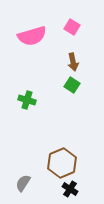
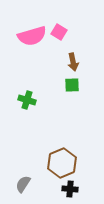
pink square: moved 13 px left, 5 px down
green square: rotated 35 degrees counterclockwise
gray semicircle: moved 1 px down
black cross: rotated 28 degrees counterclockwise
